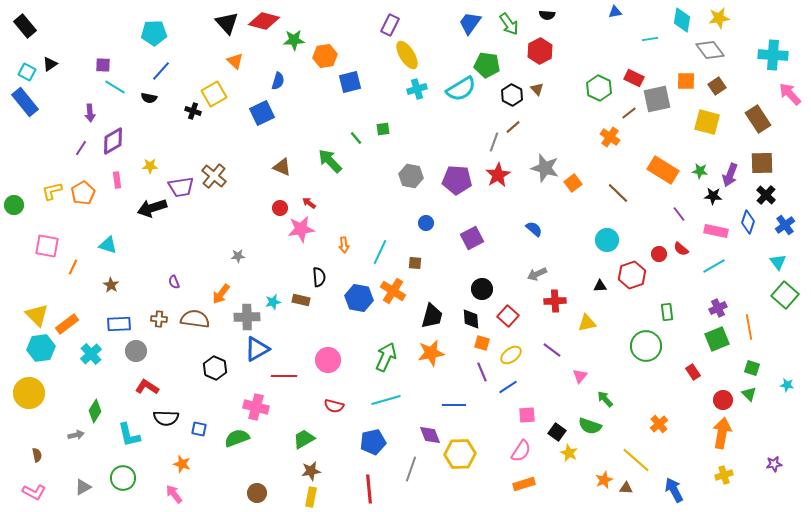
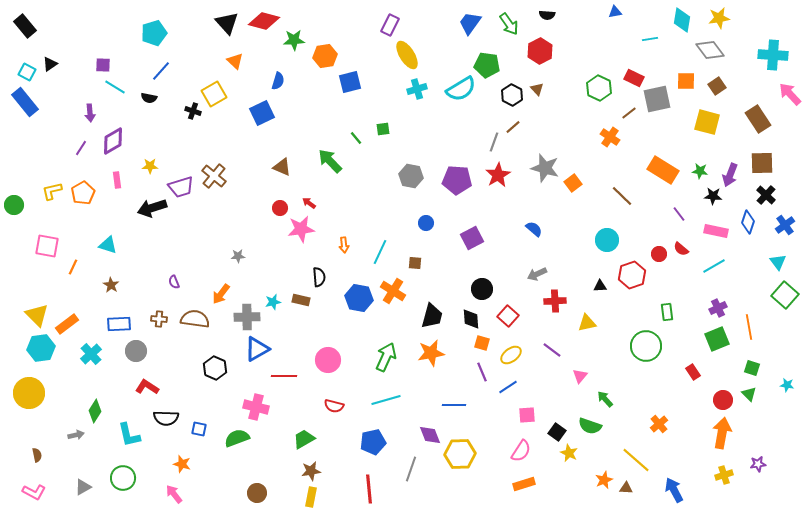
cyan pentagon at (154, 33): rotated 15 degrees counterclockwise
purple trapezoid at (181, 187): rotated 8 degrees counterclockwise
brown line at (618, 193): moved 4 px right, 3 px down
purple star at (774, 464): moved 16 px left
